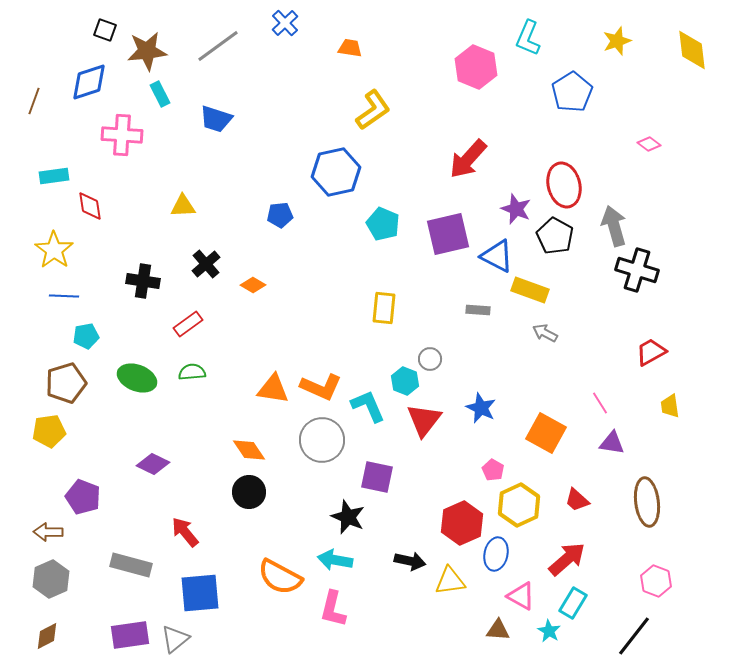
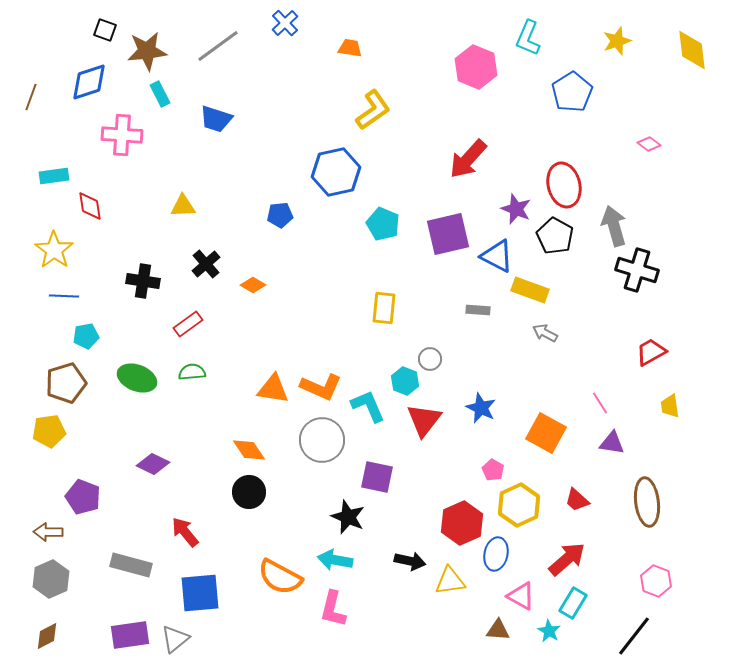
brown line at (34, 101): moved 3 px left, 4 px up
